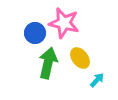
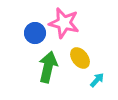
green arrow: moved 4 px down
